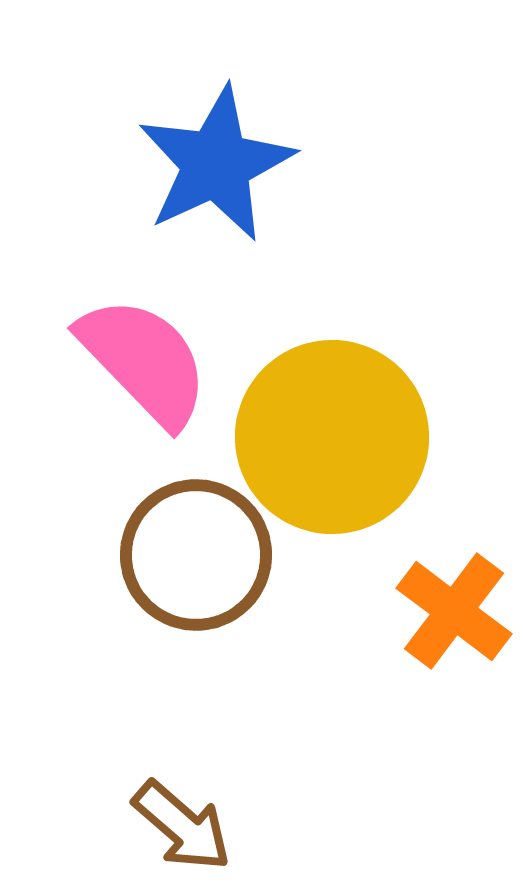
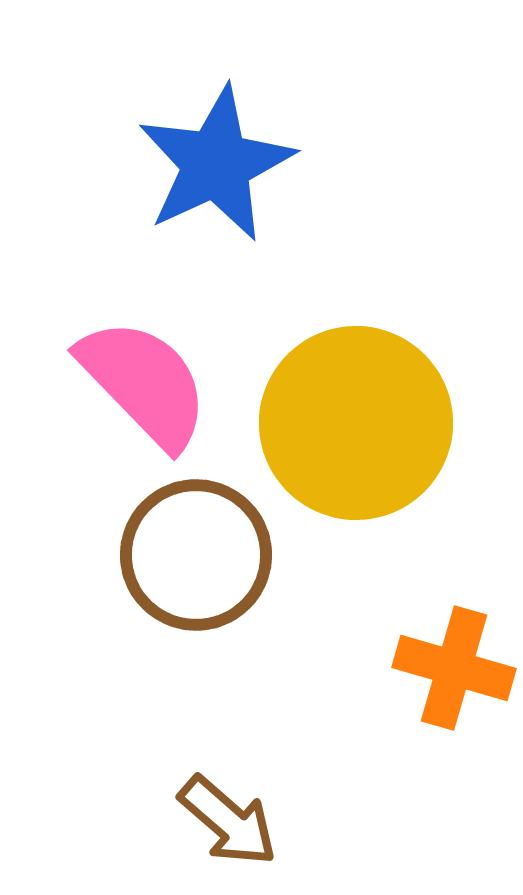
pink semicircle: moved 22 px down
yellow circle: moved 24 px right, 14 px up
orange cross: moved 57 px down; rotated 21 degrees counterclockwise
brown arrow: moved 46 px right, 5 px up
